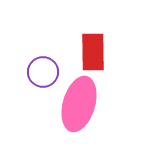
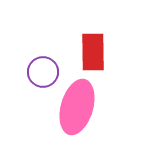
pink ellipse: moved 2 px left, 3 px down
